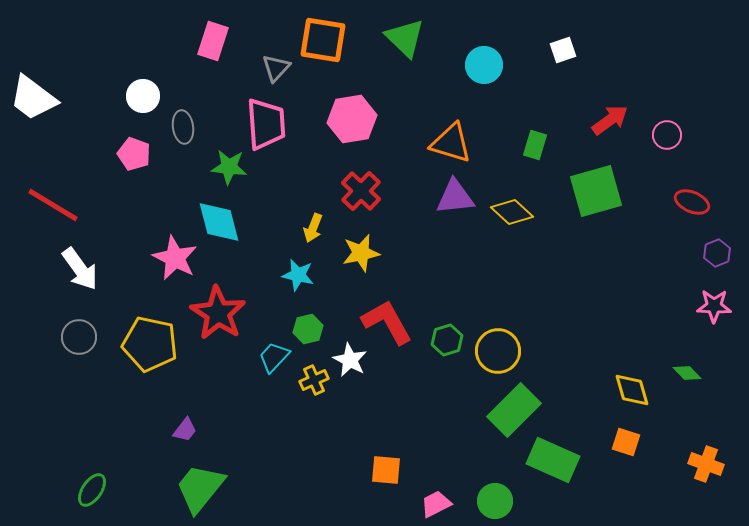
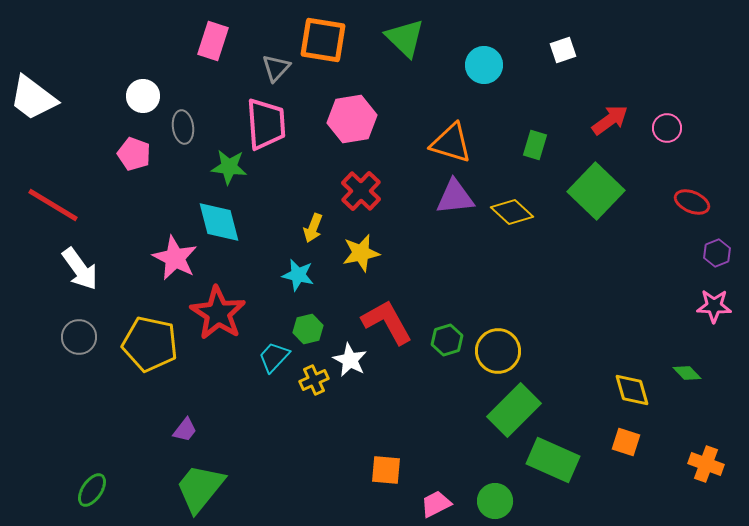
pink circle at (667, 135): moved 7 px up
green square at (596, 191): rotated 30 degrees counterclockwise
